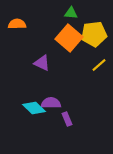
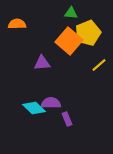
yellow pentagon: moved 6 px left, 1 px up; rotated 15 degrees counterclockwise
orange square: moved 3 px down
purple triangle: rotated 30 degrees counterclockwise
